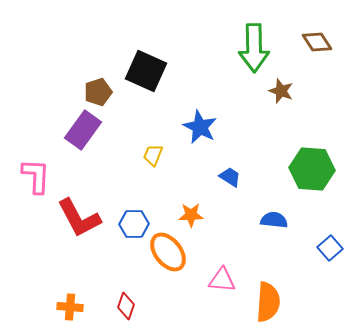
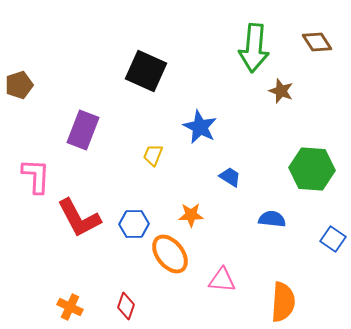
green arrow: rotated 6 degrees clockwise
brown pentagon: moved 79 px left, 7 px up
purple rectangle: rotated 15 degrees counterclockwise
blue semicircle: moved 2 px left, 1 px up
blue square: moved 3 px right, 9 px up; rotated 15 degrees counterclockwise
orange ellipse: moved 2 px right, 2 px down
orange semicircle: moved 15 px right
orange cross: rotated 20 degrees clockwise
